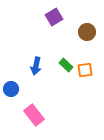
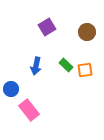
purple square: moved 7 px left, 10 px down
pink rectangle: moved 5 px left, 5 px up
